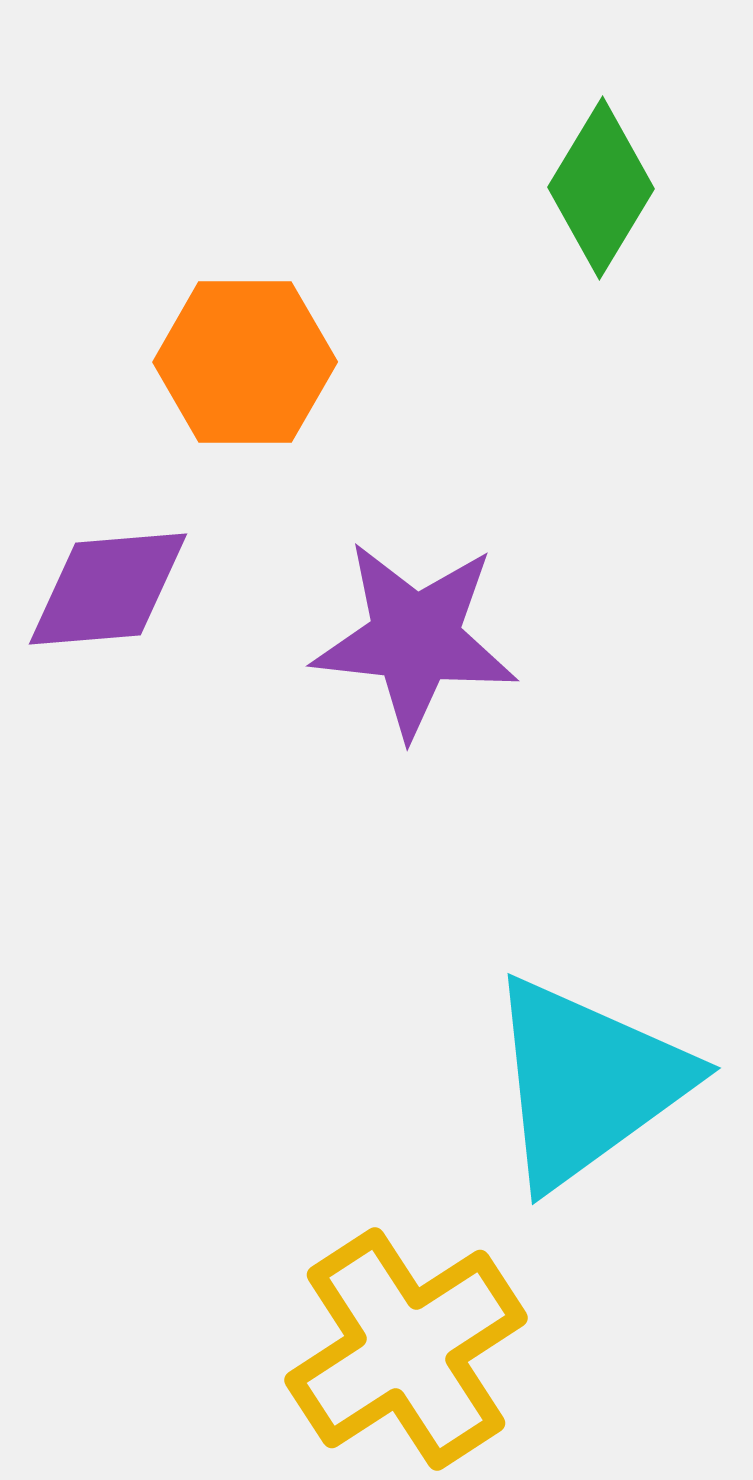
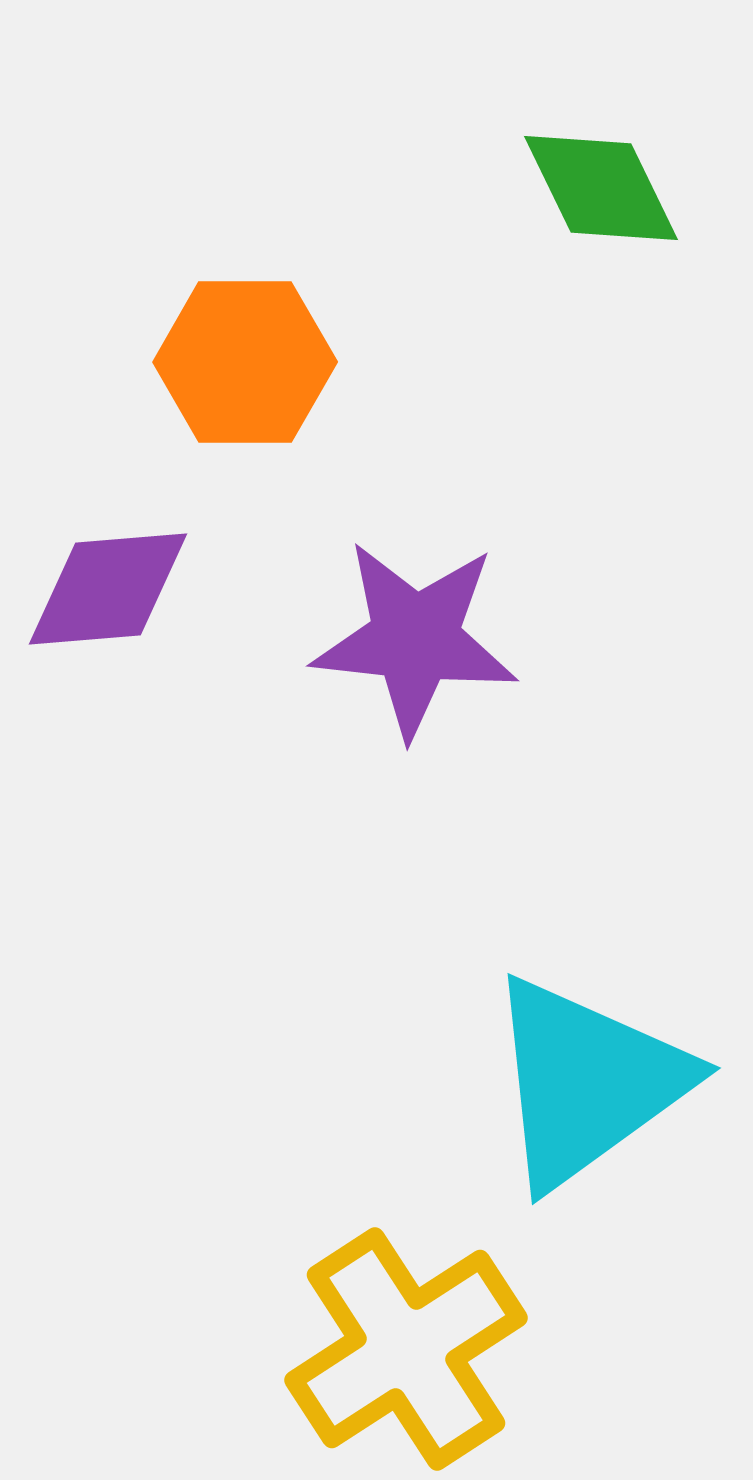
green diamond: rotated 57 degrees counterclockwise
